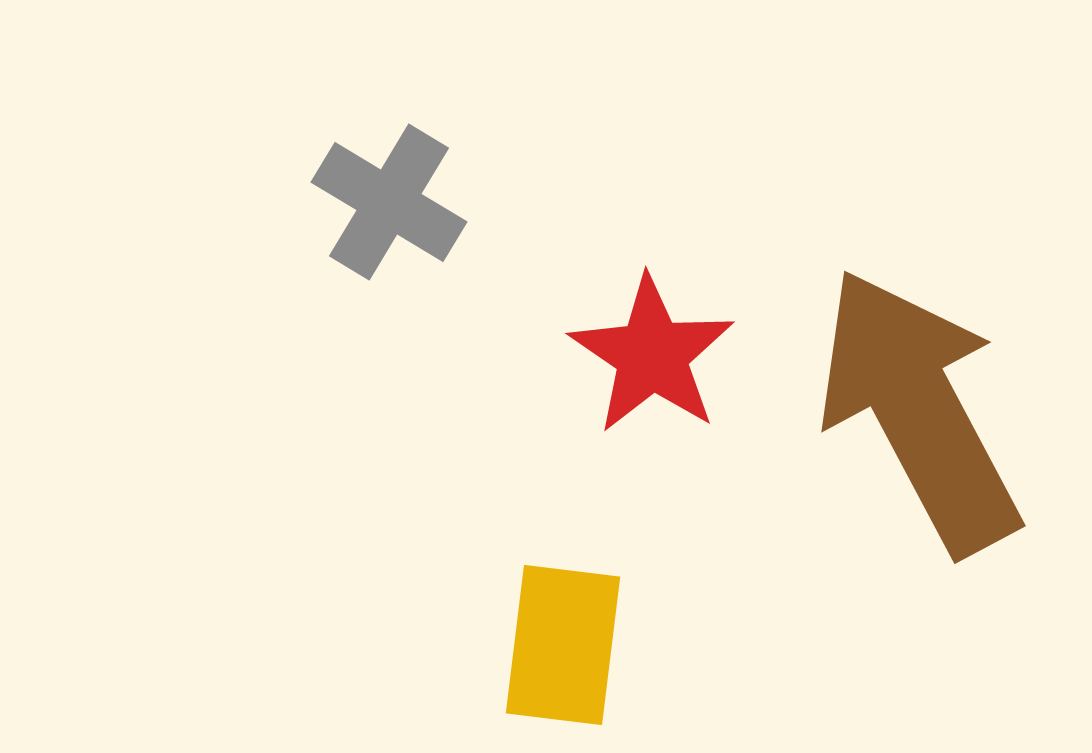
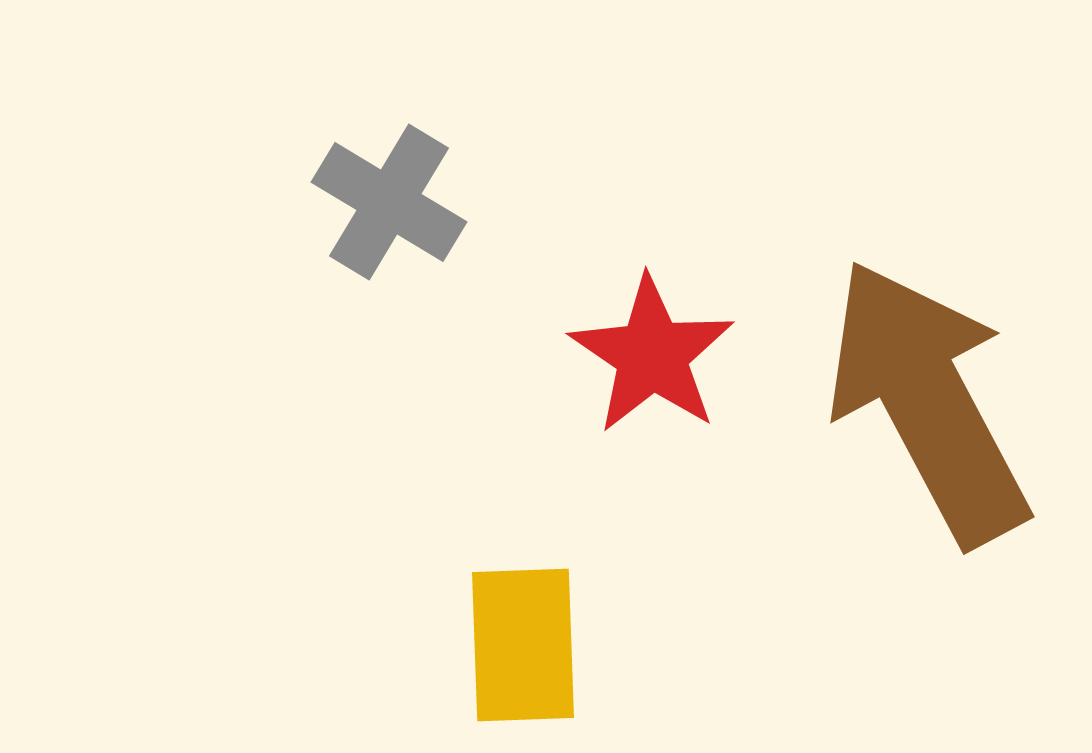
brown arrow: moved 9 px right, 9 px up
yellow rectangle: moved 40 px left; rotated 9 degrees counterclockwise
